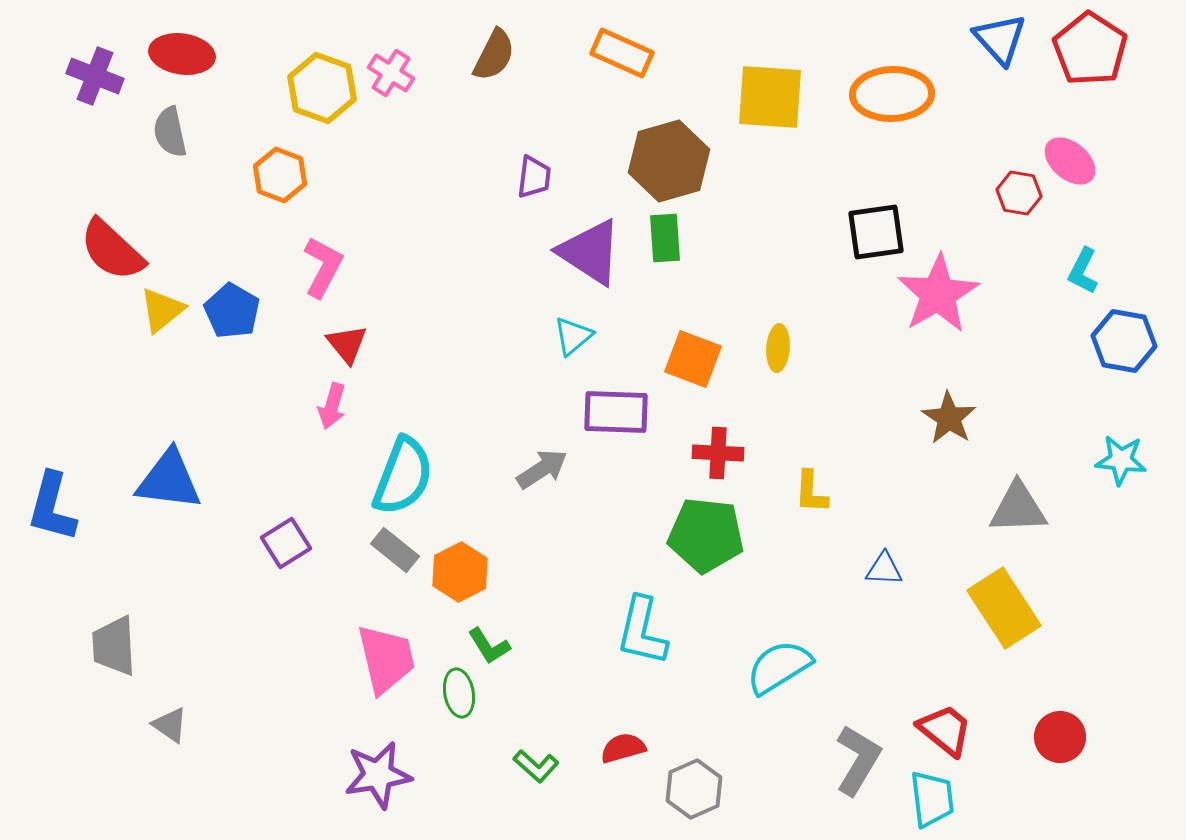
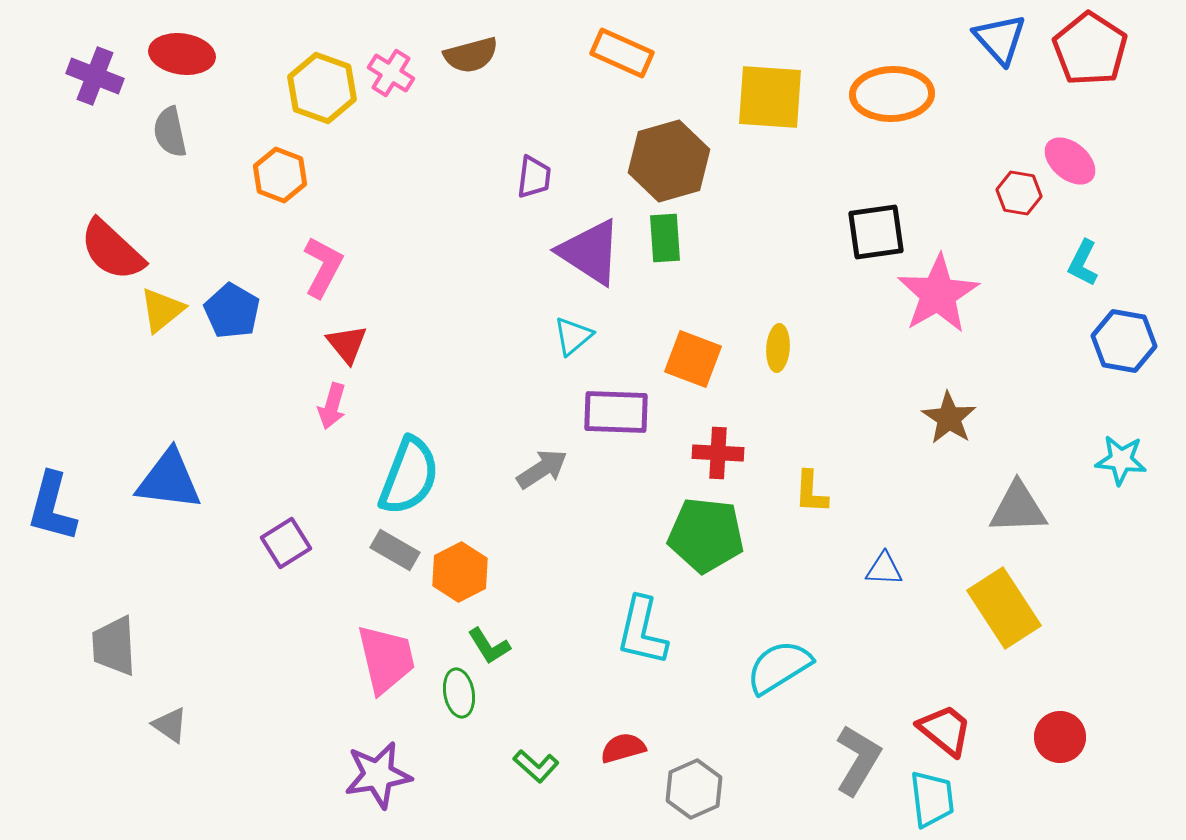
brown semicircle at (494, 55): moved 23 px left; rotated 48 degrees clockwise
cyan L-shape at (1083, 271): moved 8 px up
cyan semicircle at (403, 476): moved 6 px right
gray rectangle at (395, 550): rotated 9 degrees counterclockwise
